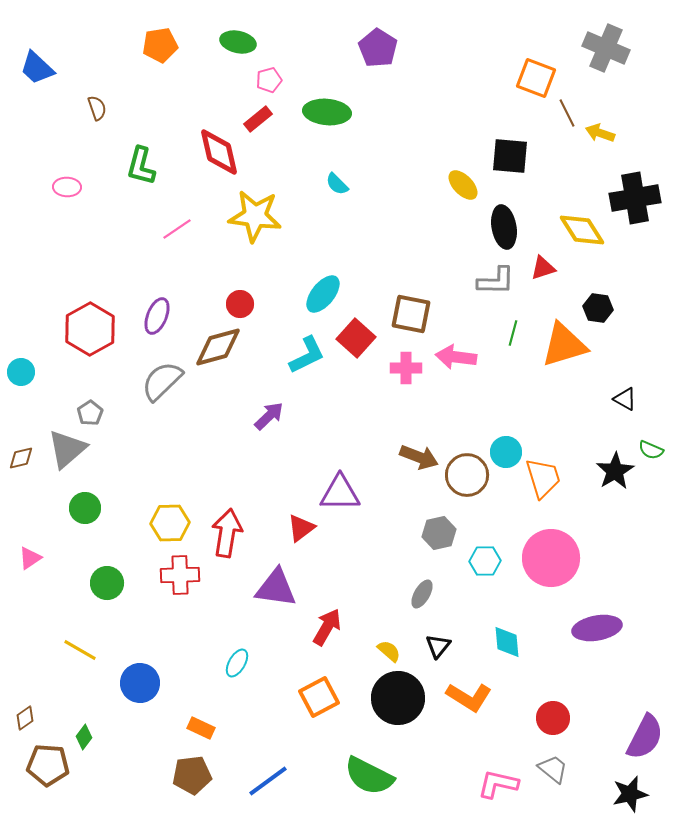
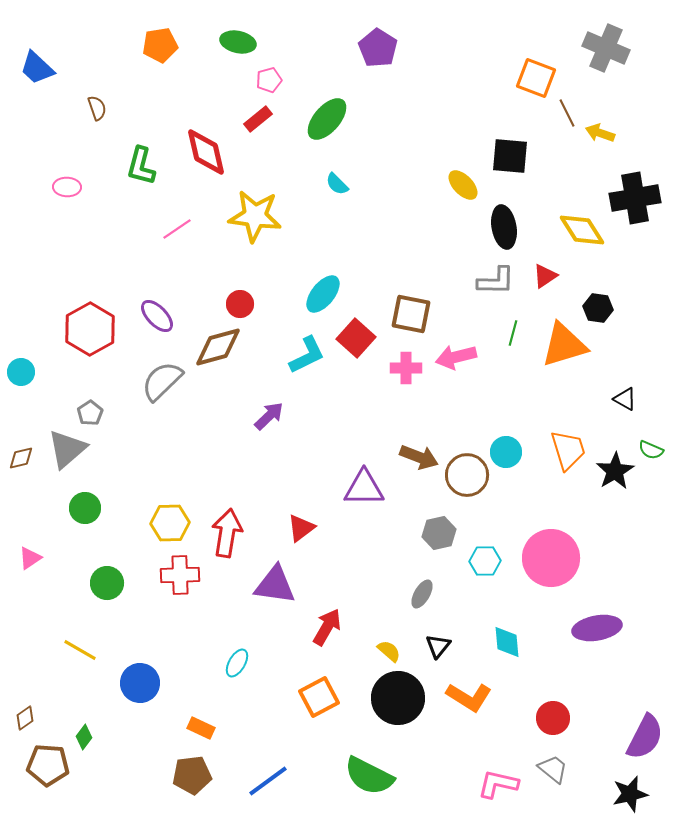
green ellipse at (327, 112): moved 7 px down; rotated 54 degrees counterclockwise
red diamond at (219, 152): moved 13 px left
red triangle at (543, 268): moved 2 px right, 8 px down; rotated 16 degrees counterclockwise
purple ellipse at (157, 316): rotated 66 degrees counterclockwise
pink arrow at (456, 357): rotated 21 degrees counterclockwise
orange trapezoid at (543, 478): moved 25 px right, 28 px up
purple triangle at (340, 493): moved 24 px right, 5 px up
purple triangle at (276, 588): moved 1 px left, 3 px up
